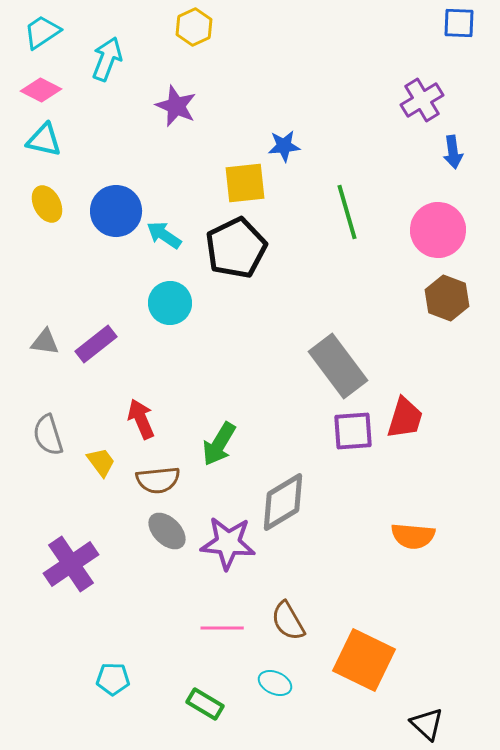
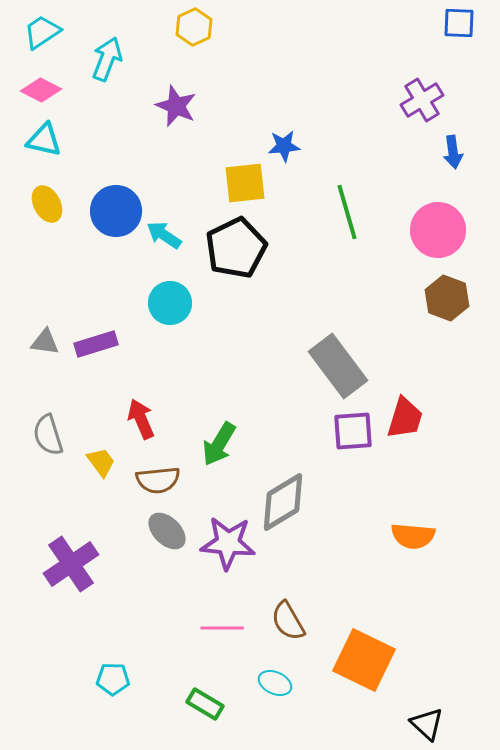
purple rectangle at (96, 344): rotated 21 degrees clockwise
